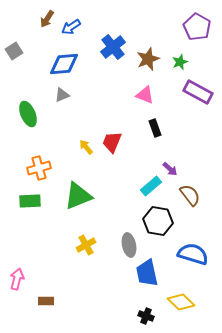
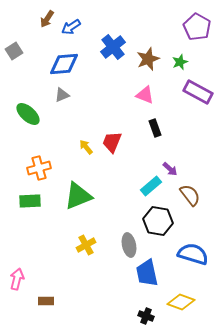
green ellipse: rotated 25 degrees counterclockwise
yellow diamond: rotated 24 degrees counterclockwise
